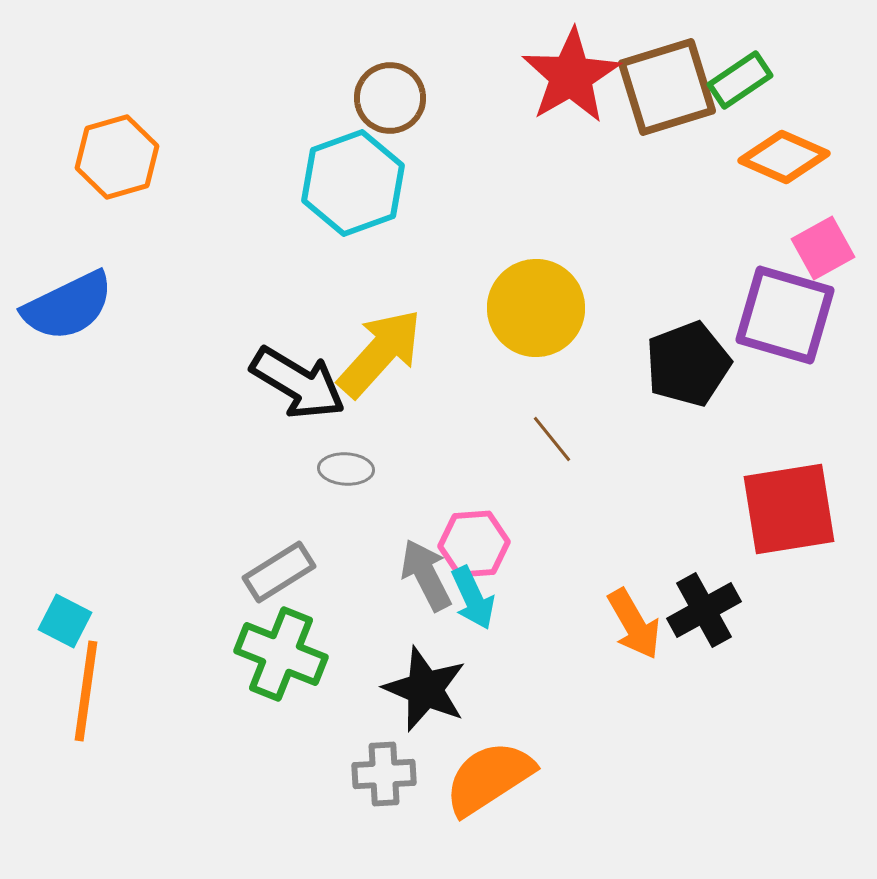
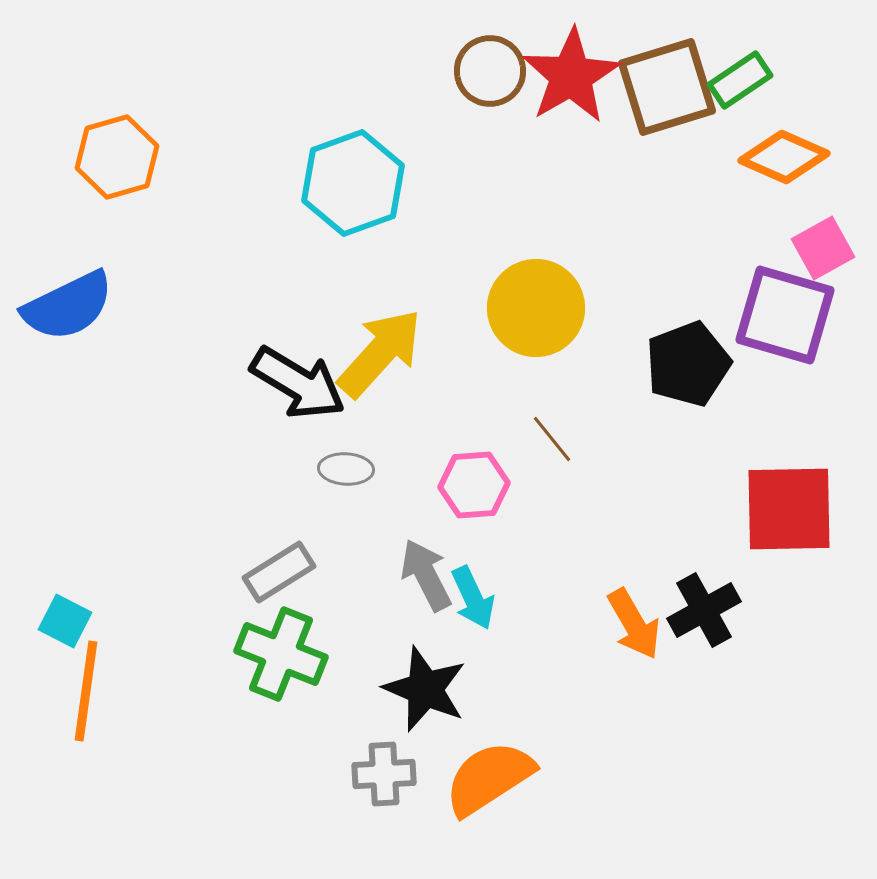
brown circle: moved 100 px right, 27 px up
red square: rotated 8 degrees clockwise
pink hexagon: moved 59 px up
